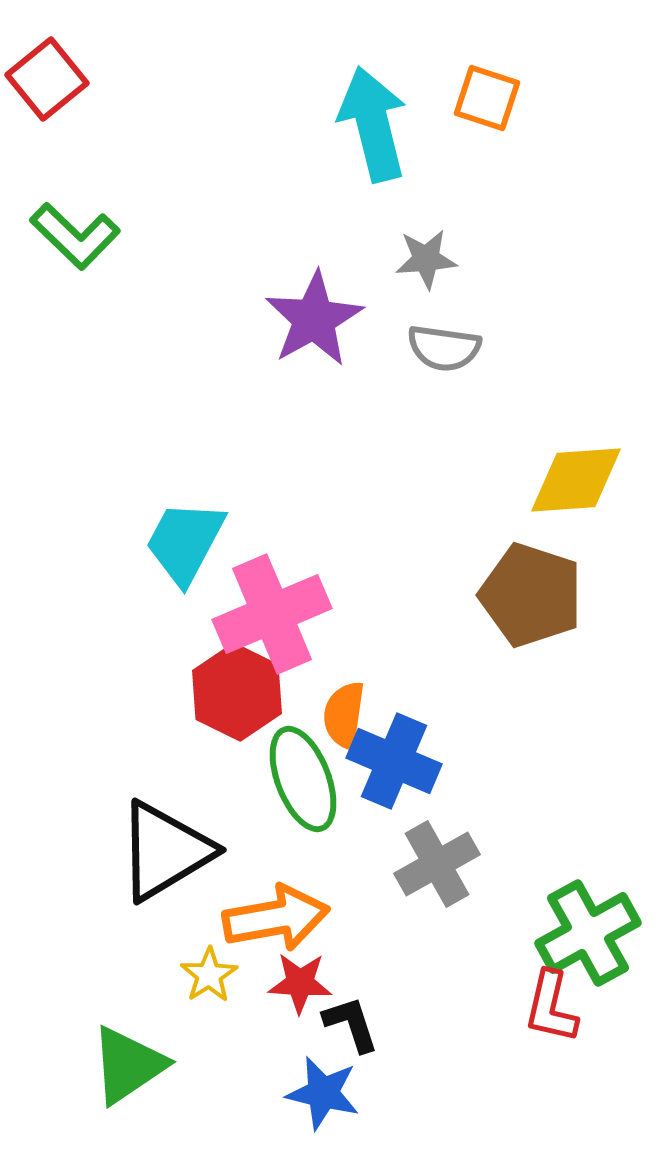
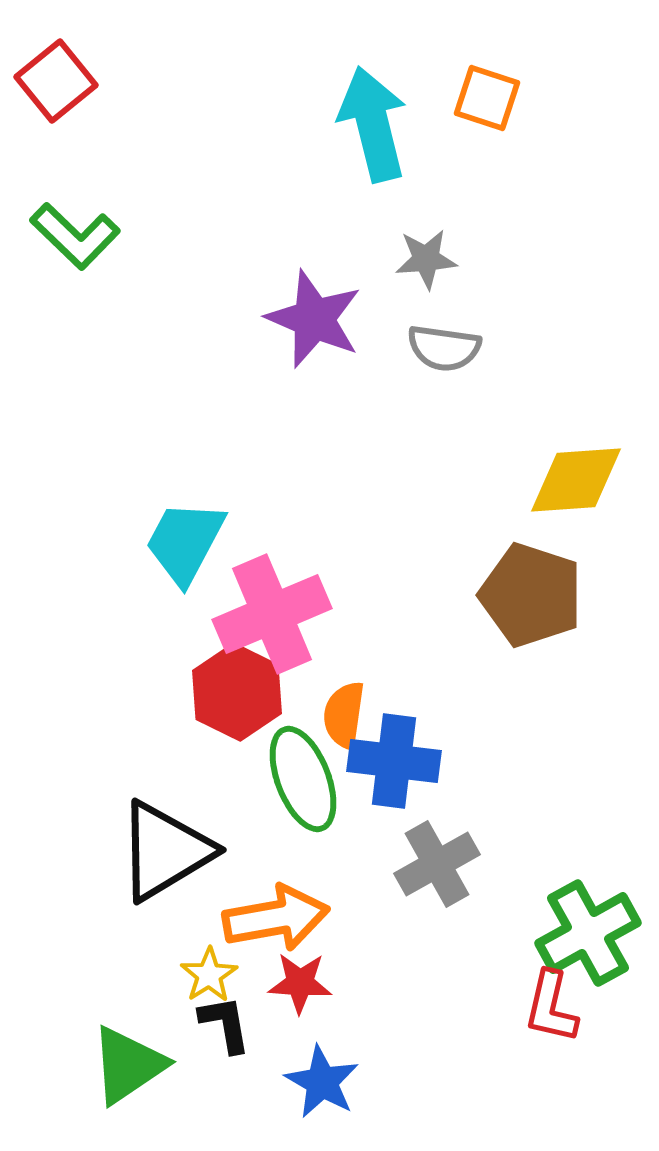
red square: moved 9 px right, 2 px down
purple star: rotated 20 degrees counterclockwise
blue cross: rotated 16 degrees counterclockwise
black L-shape: moved 126 px left; rotated 8 degrees clockwise
blue star: moved 1 px left, 11 px up; rotated 16 degrees clockwise
